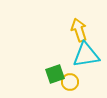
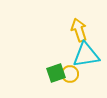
green square: moved 1 px right, 1 px up
yellow circle: moved 8 px up
